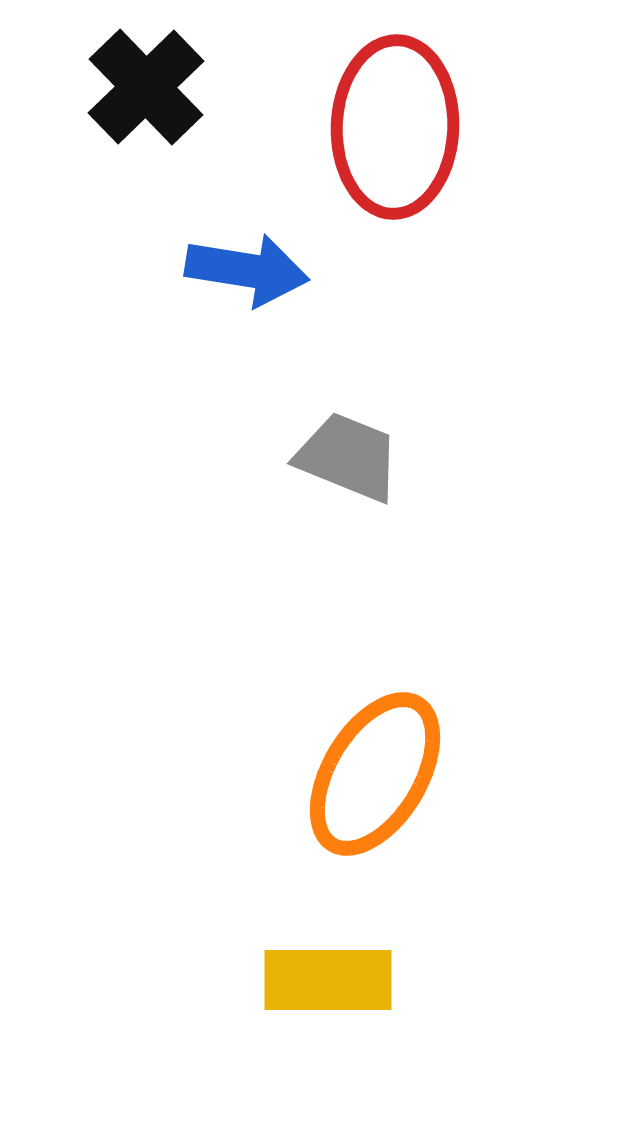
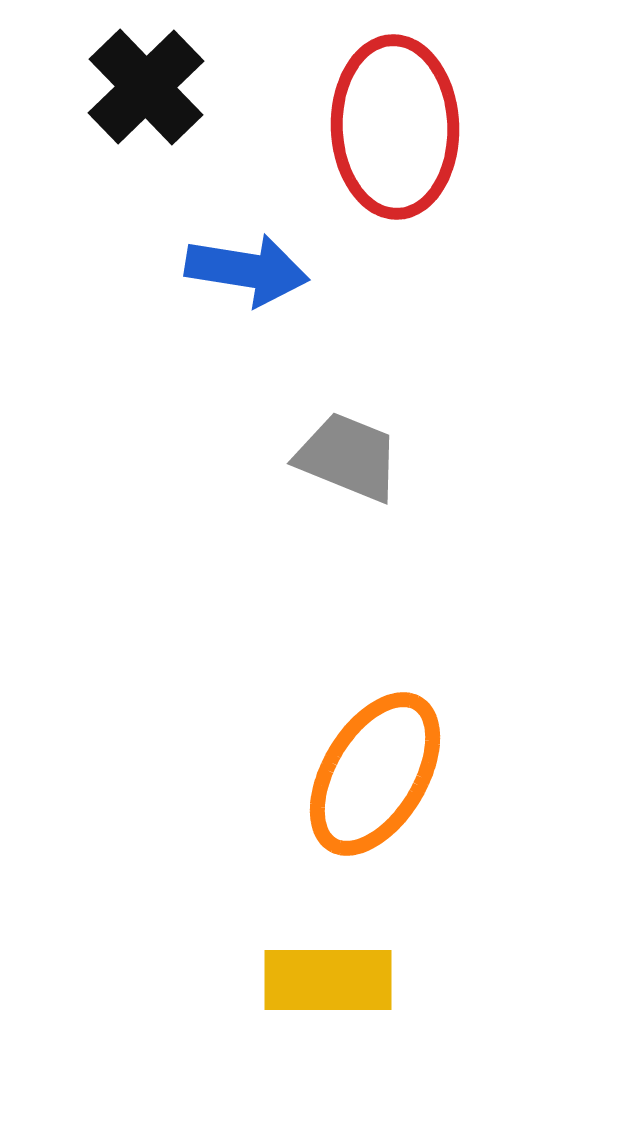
red ellipse: rotated 4 degrees counterclockwise
